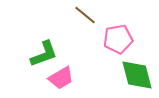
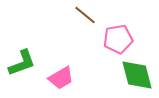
green L-shape: moved 22 px left, 9 px down
